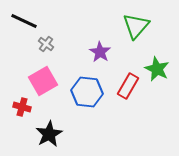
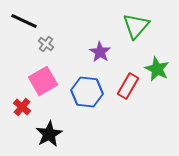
red cross: rotated 24 degrees clockwise
